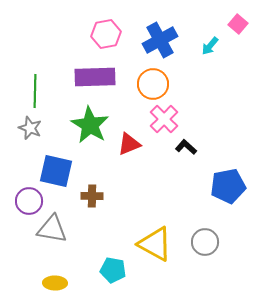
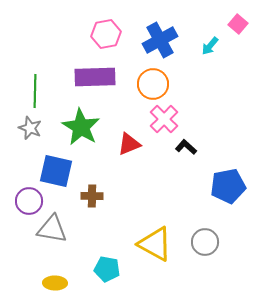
green star: moved 9 px left, 2 px down
cyan pentagon: moved 6 px left, 1 px up
